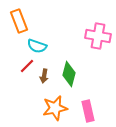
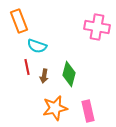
pink cross: moved 1 px left, 9 px up
red line: moved 1 px down; rotated 56 degrees counterclockwise
